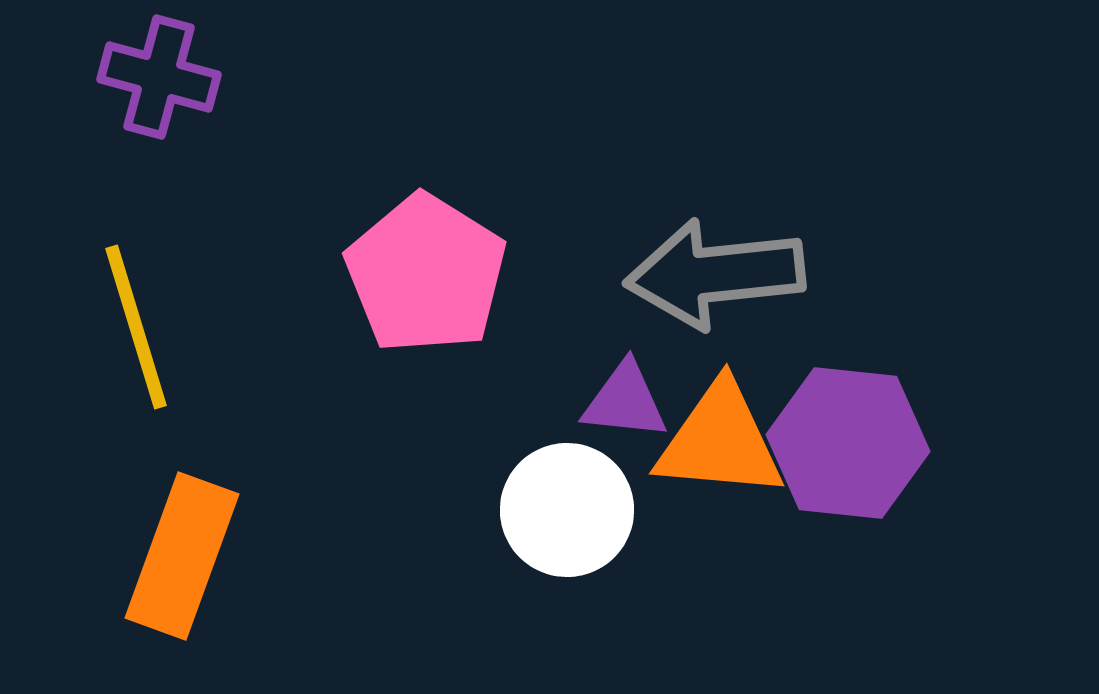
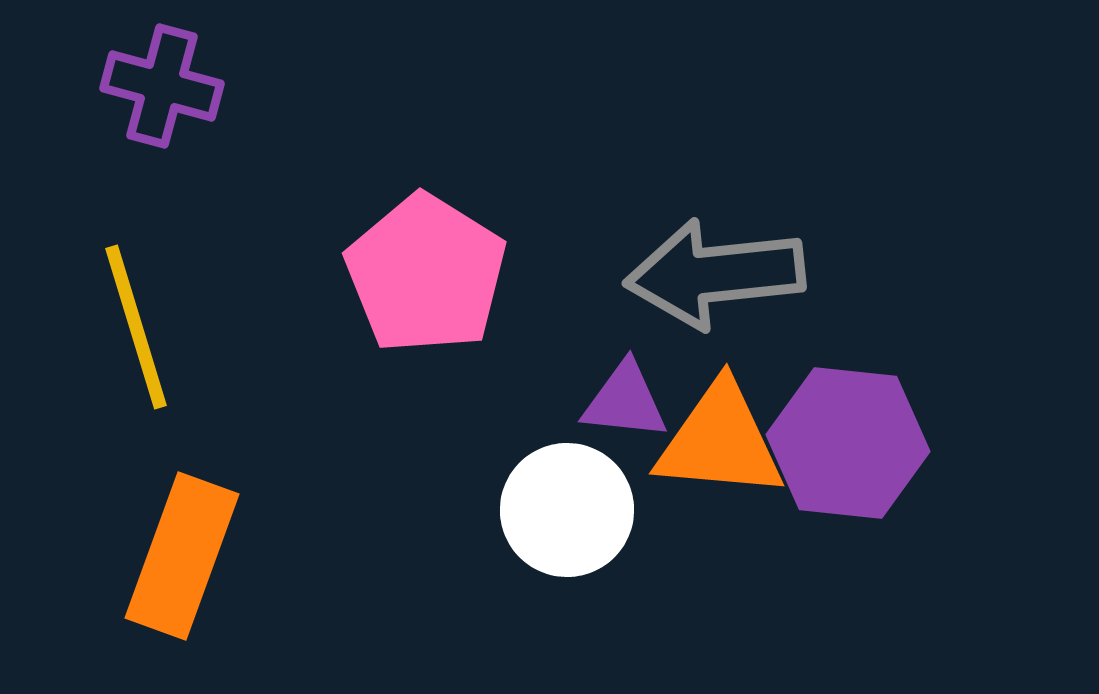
purple cross: moved 3 px right, 9 px down
